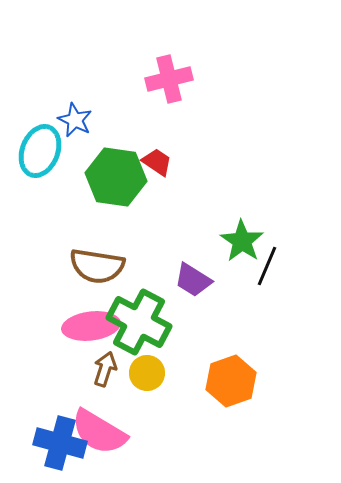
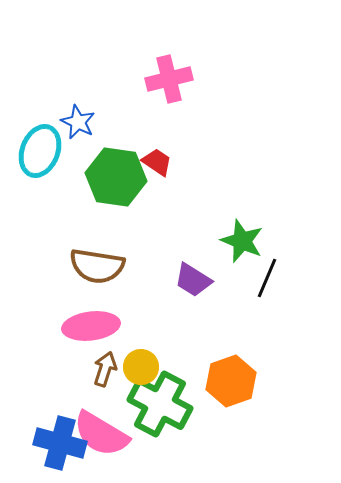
blue star: moved 3 px right, 2 px down
green star: rotated 12 degrees counterclockwise
black line: moved 12 px down
green cross: moved 21 px right, 82 px down
yellow circle: moved 6 px left, 6 px up
pink semicircle: moved 2 px right, 2 px down
